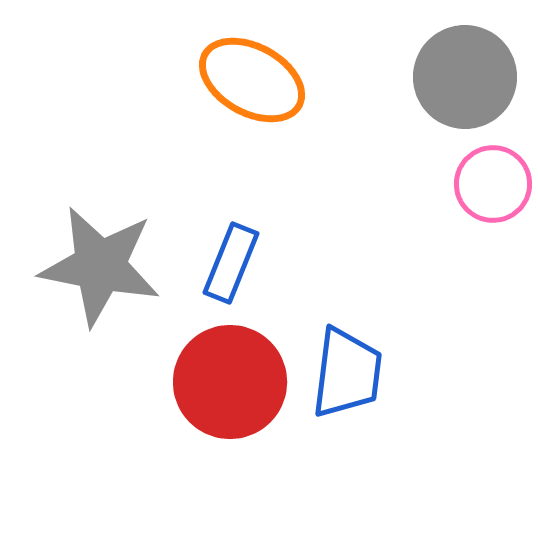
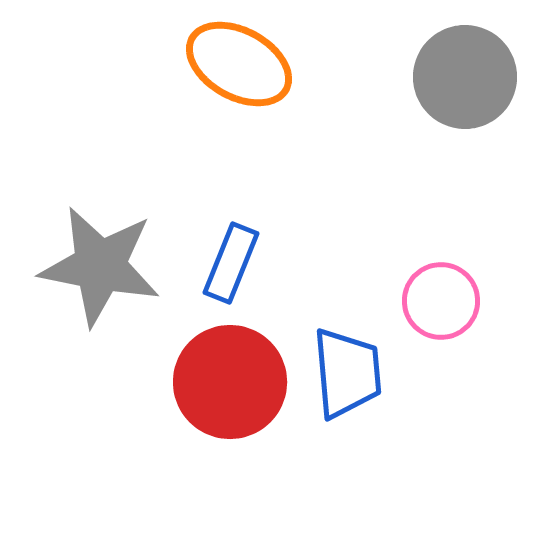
orange ellipse: moved 13 px left, 16 px up
pink circle: moved 52 px left, 117 px down
blue trapezoid: rotated 12 degrees counterclockwise
